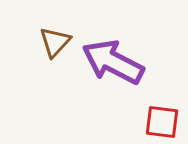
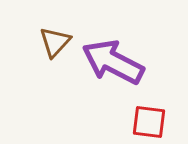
red square: moved 13 px left
